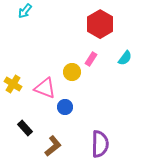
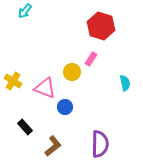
red hexagon: moved 1 px right, 2 px down; rotated 12 degrees counterclockwise
cyan semicircle: moved 25 px down; rotated 49 degrees counterclockwise
yellow cross: moved 3 px up
black rectangle: moved 1 px up
